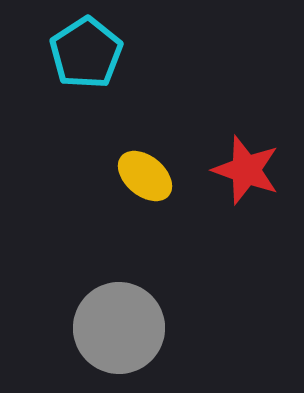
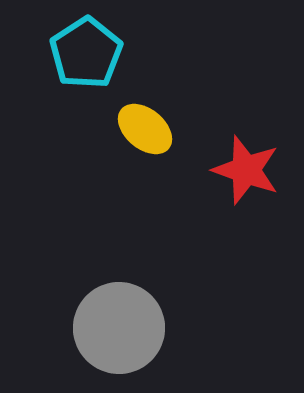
yellow ellipse: moved 47 px up
